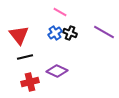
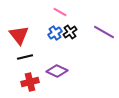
black cross: moved 1 px up; rotated 32 degrees clockwise
